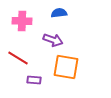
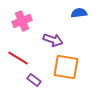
blue semicircle: moved 20 px right
pink cross: rotated 24 degrees counterclockwise
purple rectangle: rotated 32 degrees clockwise
